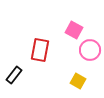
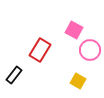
red rectangle: rotated 20 degrees clockwise
